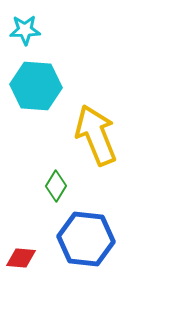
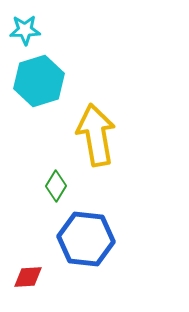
cyan hexagon: moved 3 px right, 5 px up; rotated 21 degrees counterclockwise
yellow arrow: rotated 12 degrees clockwise
red diamond: moved 7 px right, 19 px down; rotated 8 degrees counterclockwise
